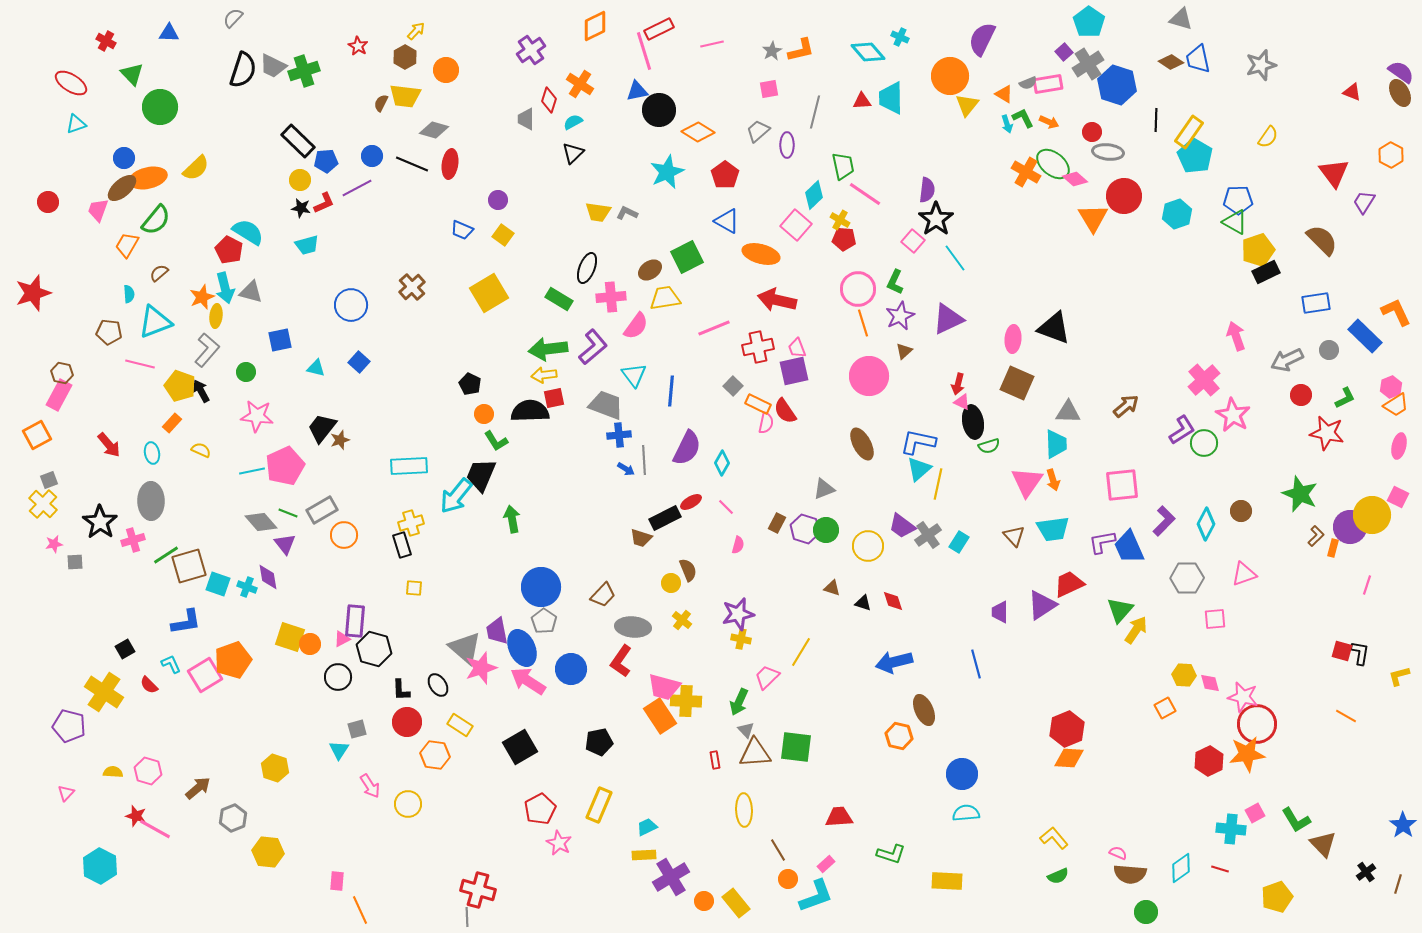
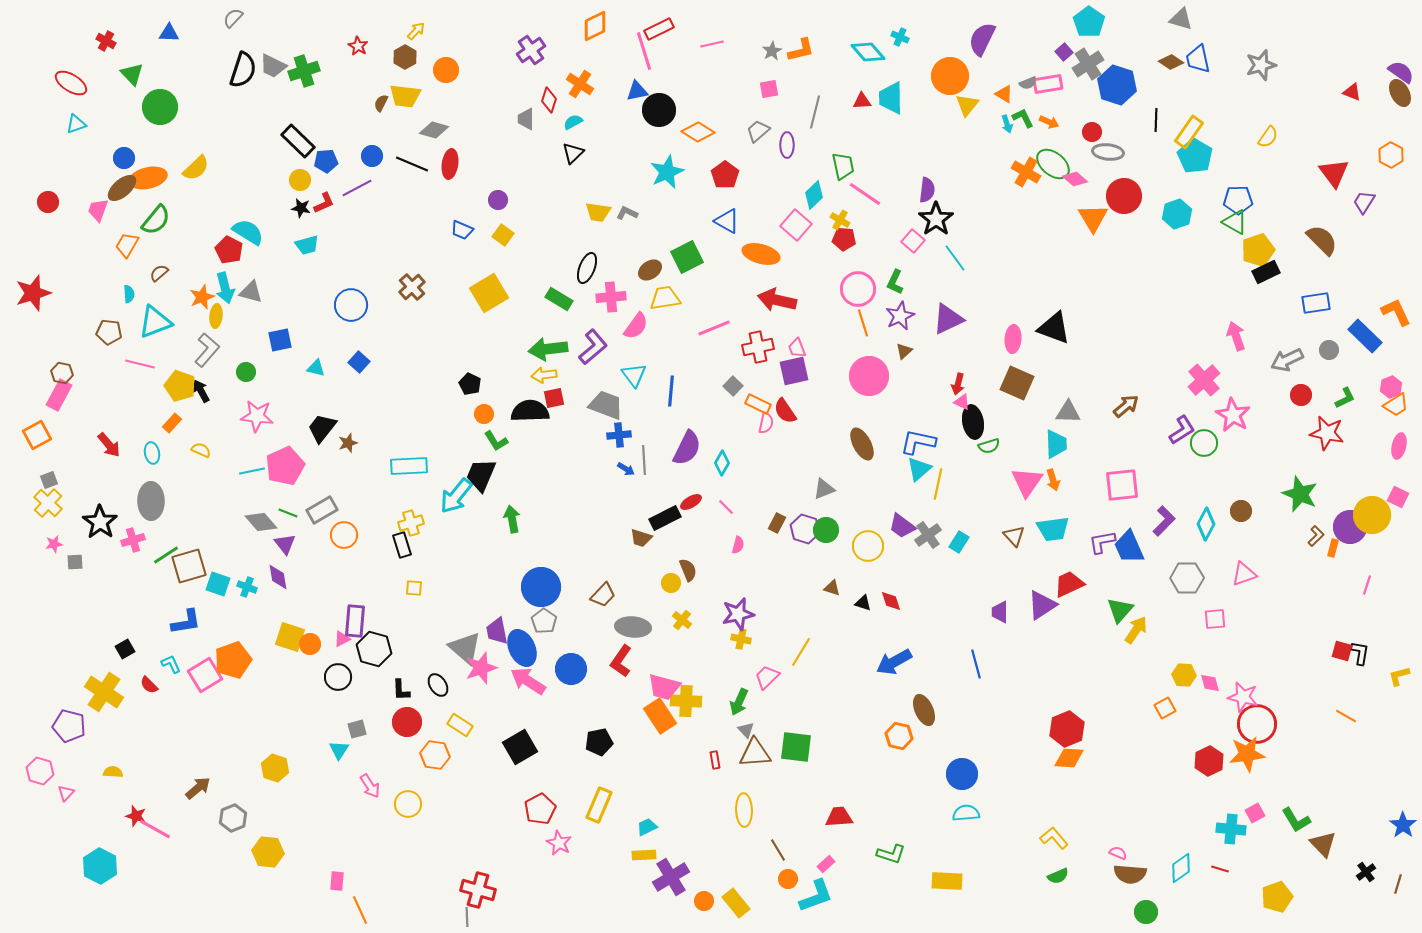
brown star at (340, 440): moved 8 px right, 3 px down
yellow cross at (43, 504): moved 5 px right, 1 px up
purple diamond at (268, 577): moved 10 px right
red diamond at (893, 601): moved 2 px left
blue arrow at (894, 662): rotated 15 degrees counterclockwise
pink hexagon at (148, 771): moved 108 px left
